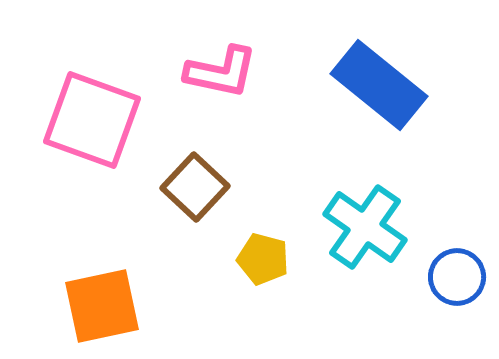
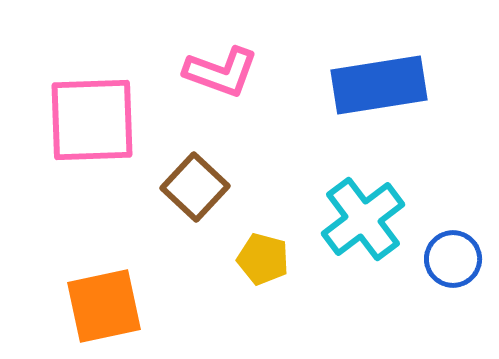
pink L-shape: rotated 8 degrees clockwise
blue rectangle: rotated 48 degrees counterclockwise
pink square: rotated 22 degrees counterclockwise
cyan cross: moved 2 px left, 8 px up; rotated 18 degrees clockwise
blue circle: moved 4 px left, 18 px up
orange square: moved 2 px right
